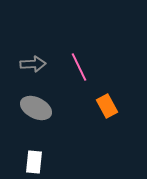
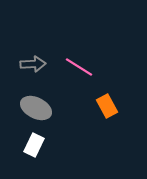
pink line: rotated 32 degrees counterclockwise
white rectangle: moved 17 px up; rotated 20 degrees clockwise
